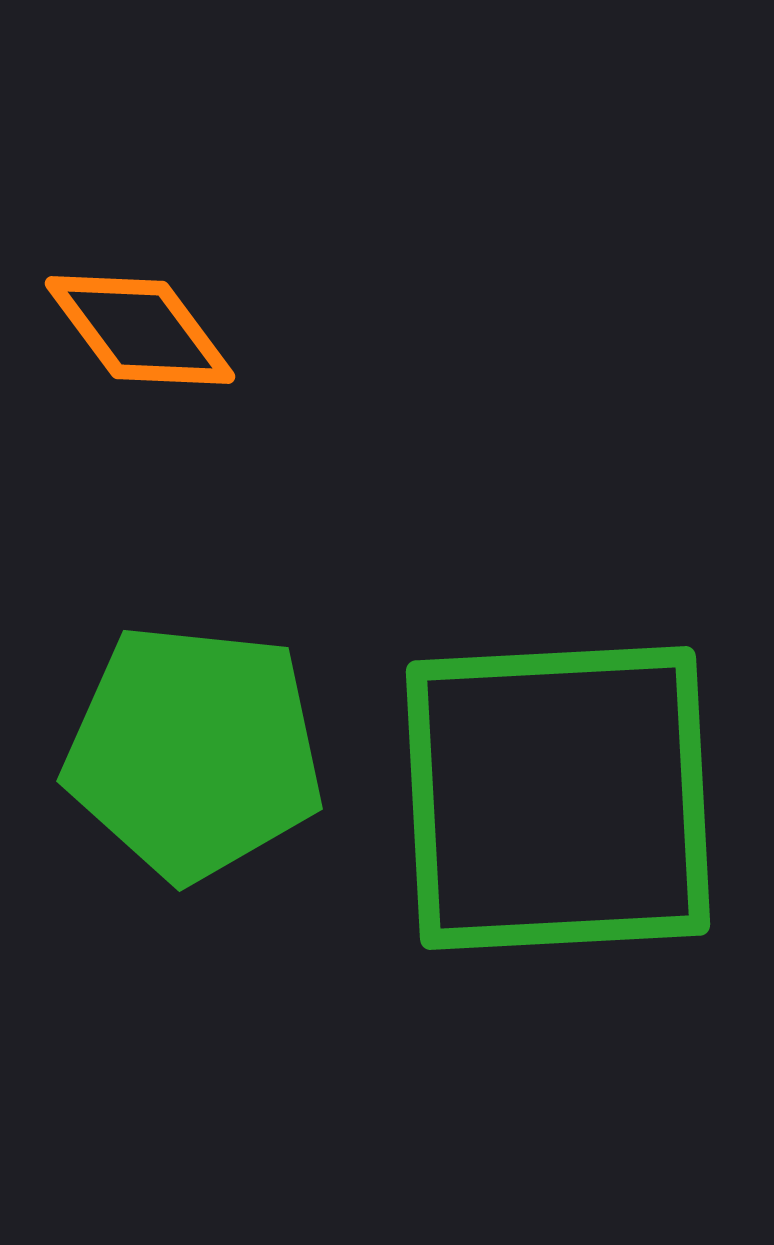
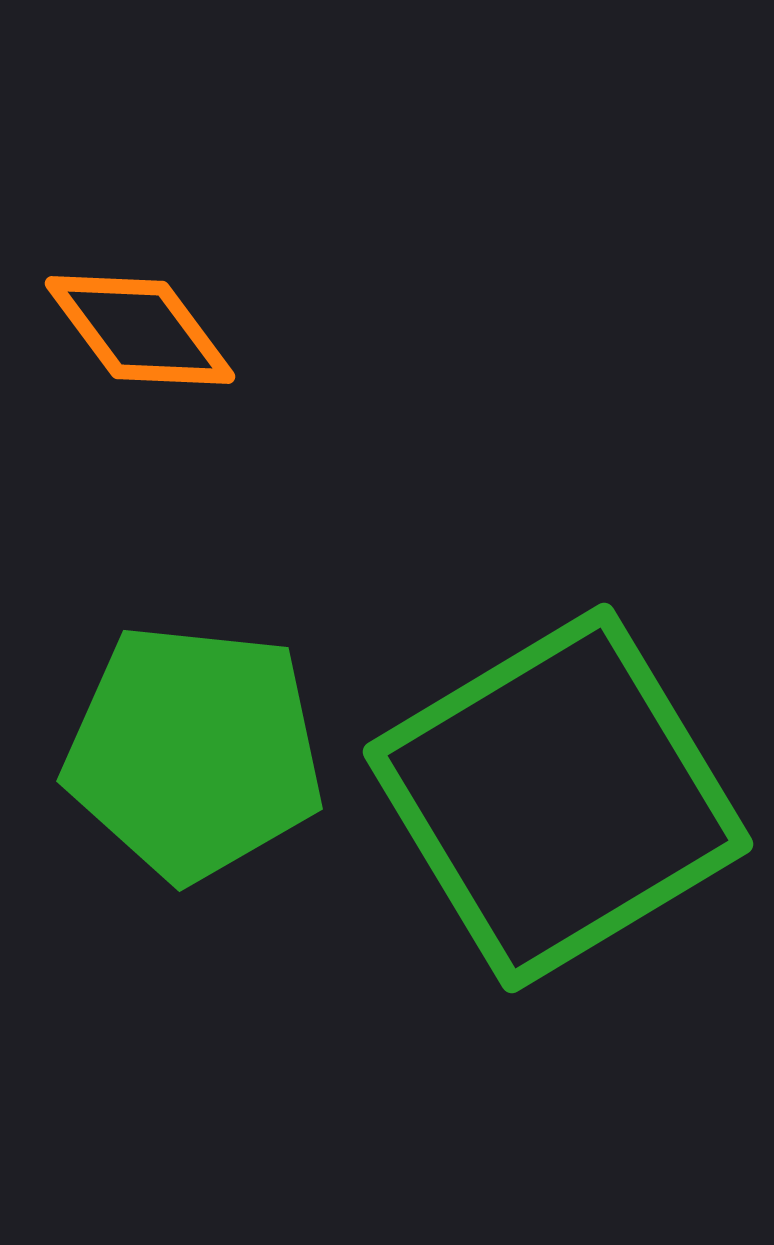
green square: rotated 28 degrees counterclockwise
